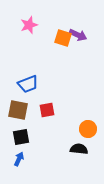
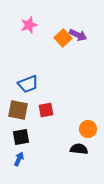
orange square: rotated 30 degrees clockwise
red square: moved 1 px left
